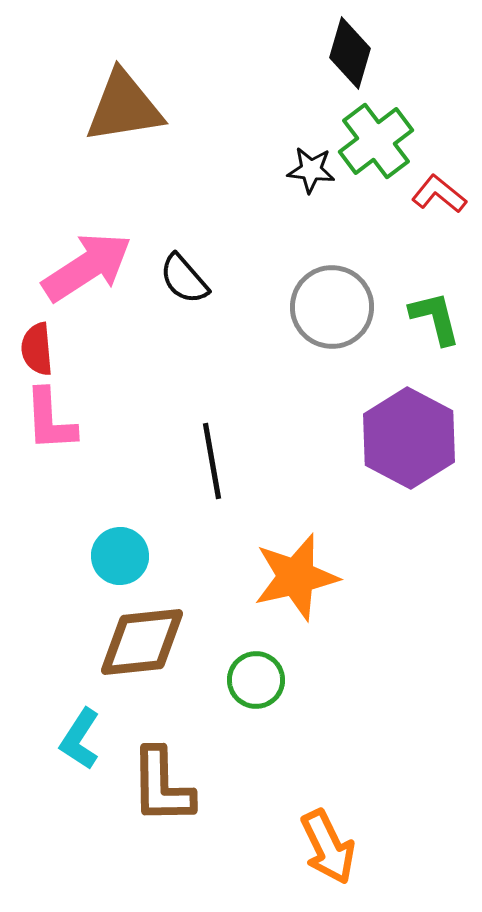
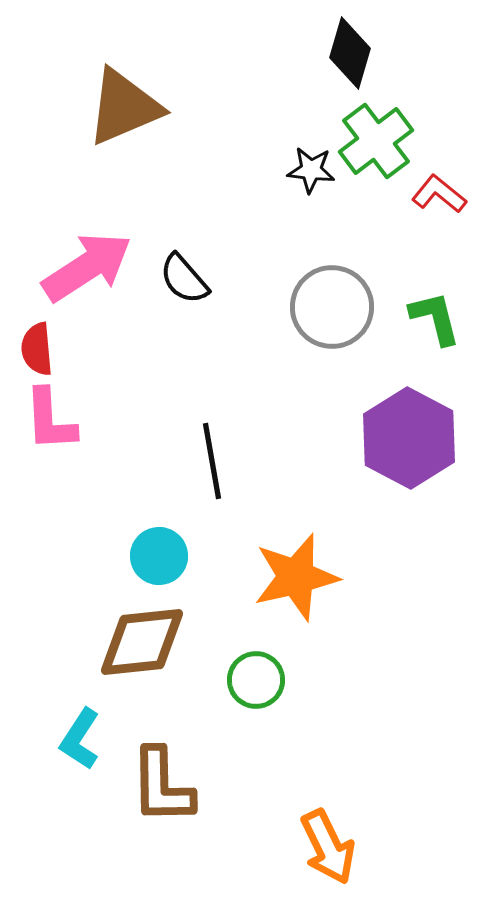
brown triangle: rotated 14 degrees counterclockwise
cyan circle: moved 39 px right
